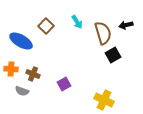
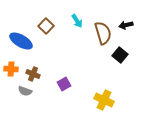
cyan arrow: moved 1 px up
black square: moved 7 px right; rotated 21 degrees counterclockwise
gray semicircle: moved 3 px right
